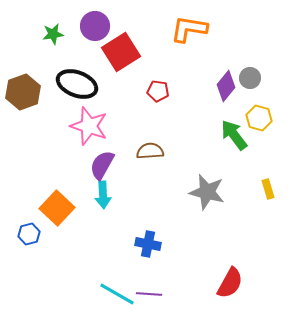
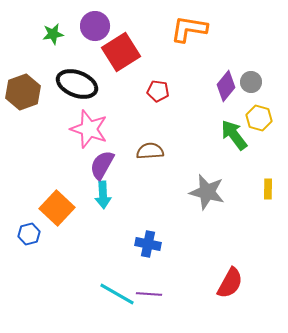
gray circle: moved 1 px right, 4 px down
pink star: moved 3 px down
yellow rectangle: rotated 18 degrees clockwise
